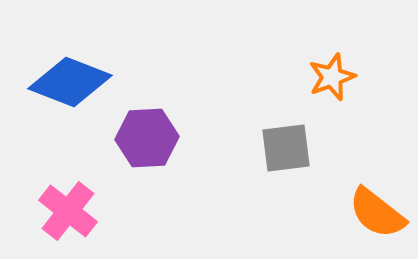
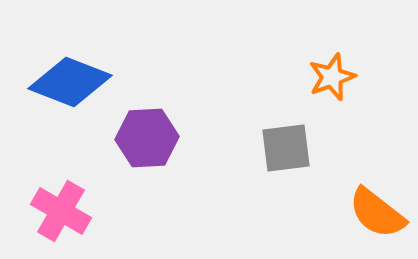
pink cross: moved 7 px left; rotated 8 degrees counterclockwise
